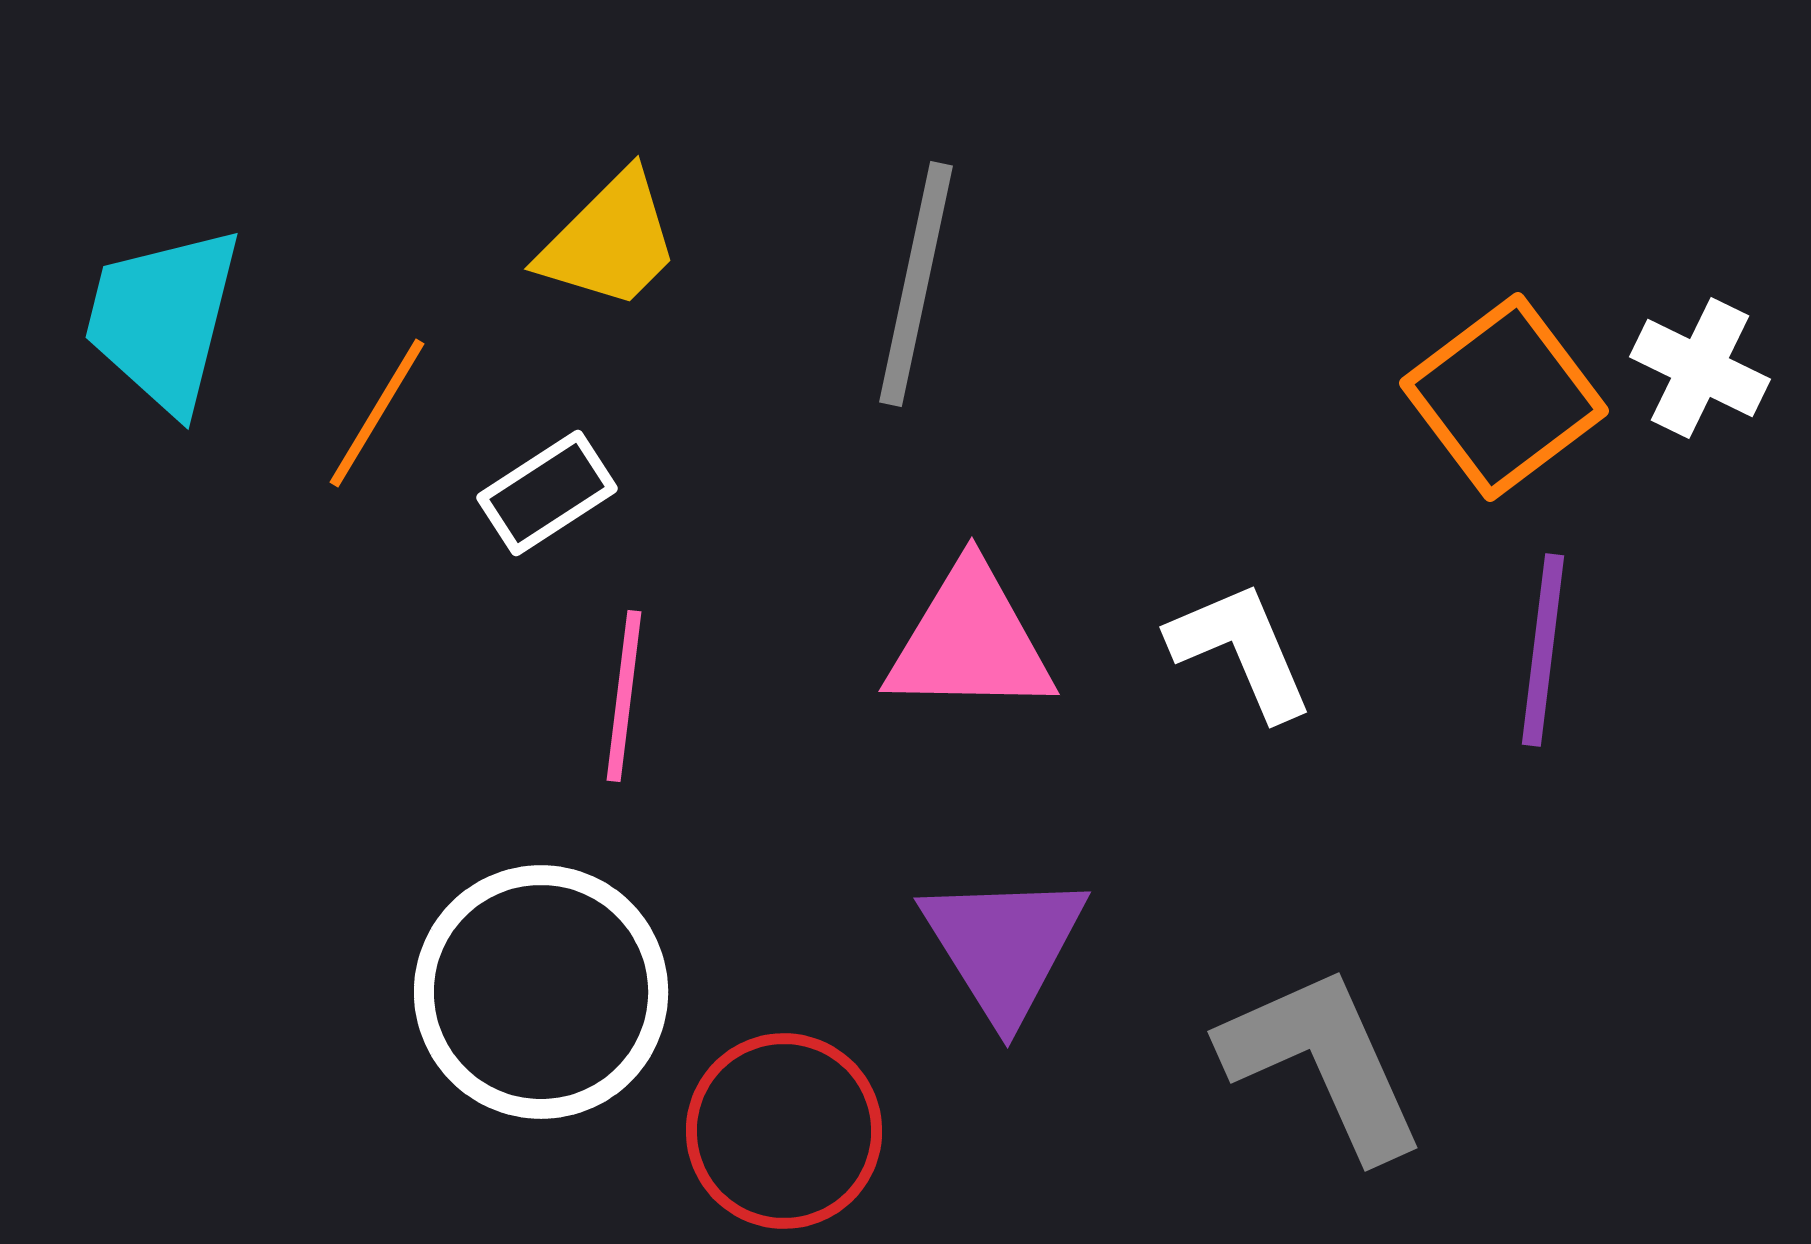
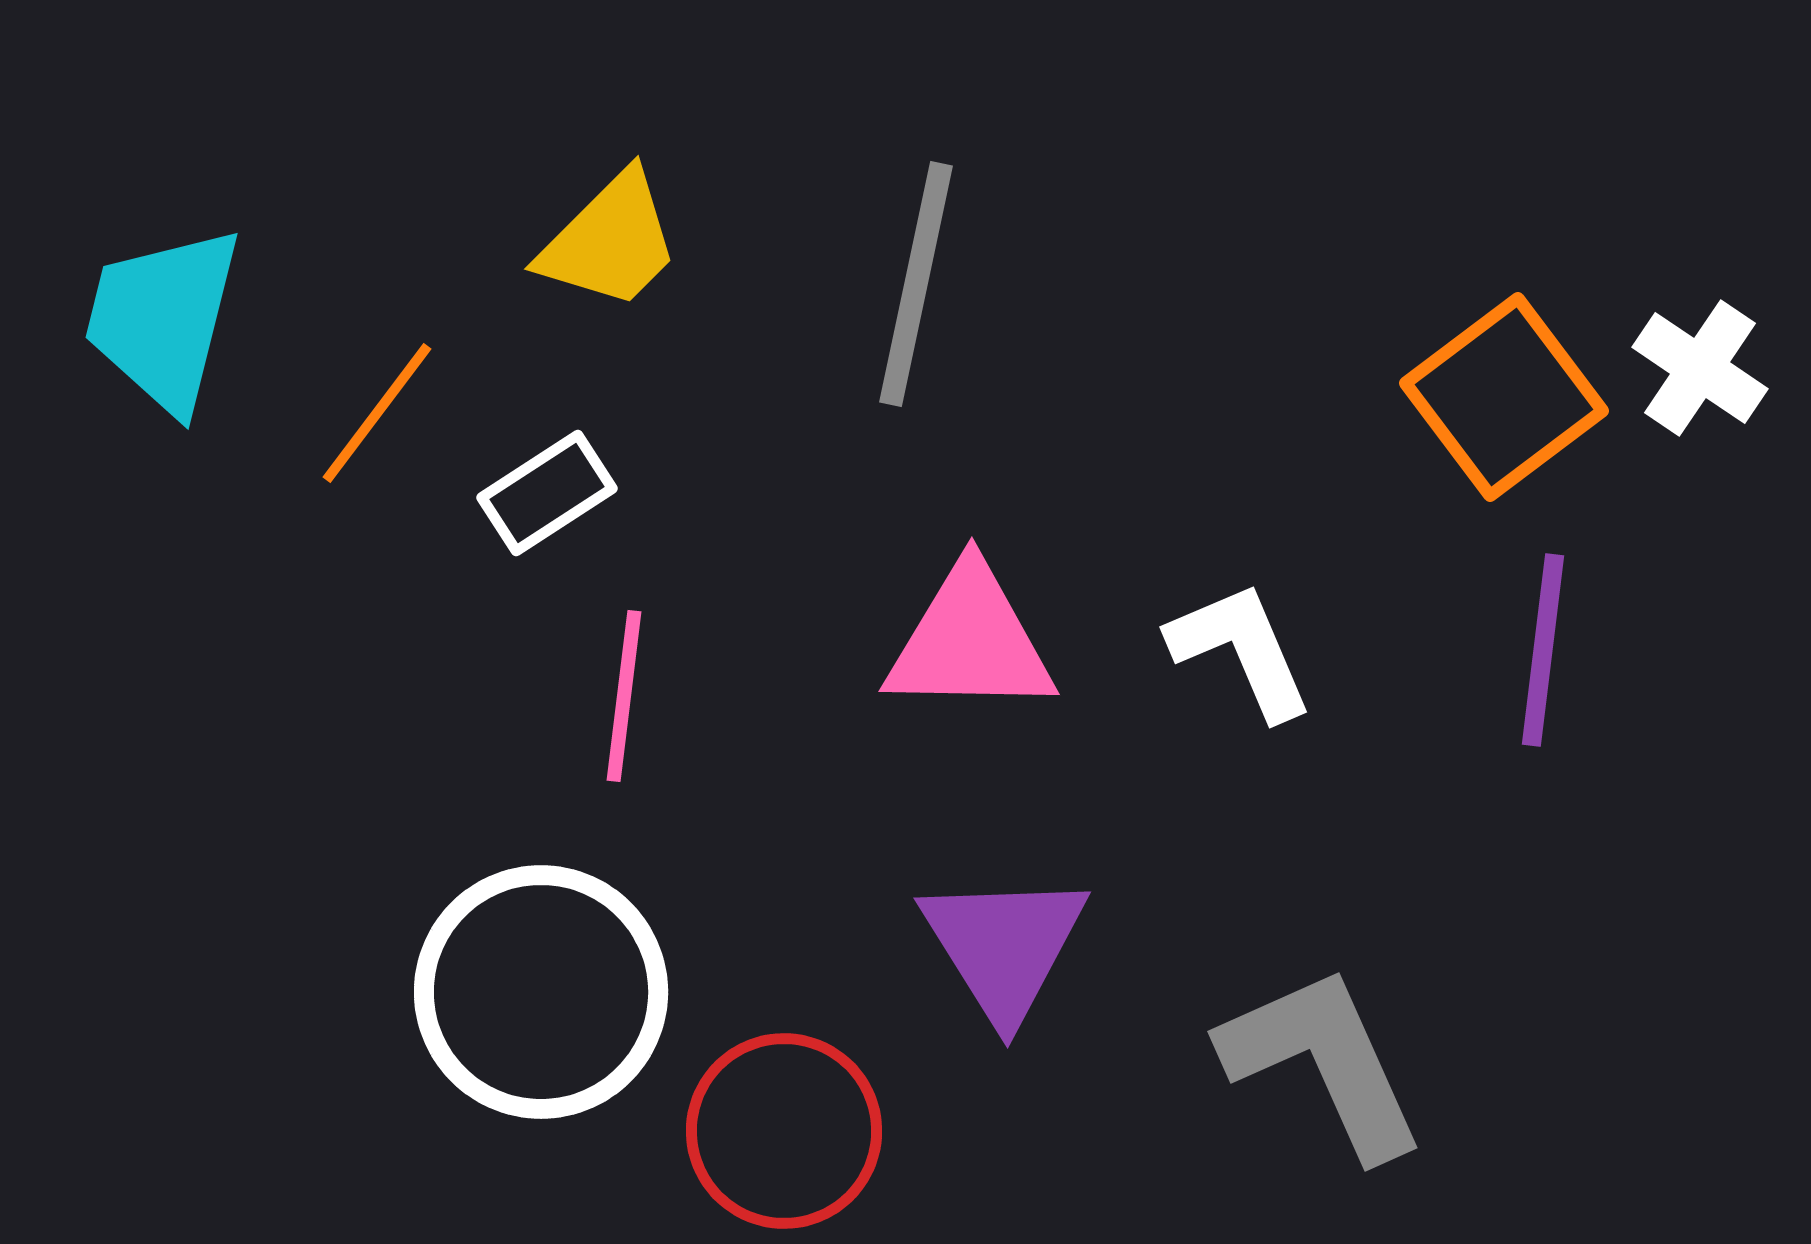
white cross: rotated 8 degrees clockwise
orange line: rotated 6 degrees clockwise
